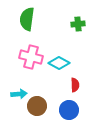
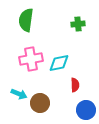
green semicircle: moved 1 px left, 1 px down
pink cross: moved 2 px down; rotated 25 degrees counterclockwise
cyan diamond: rotated 40 degrees counterclockwise
cyan arrow: rotated 28 degrees clockwise
brown circle: moved 3 px right, 3 px up
blue circle: moved 17 px right
